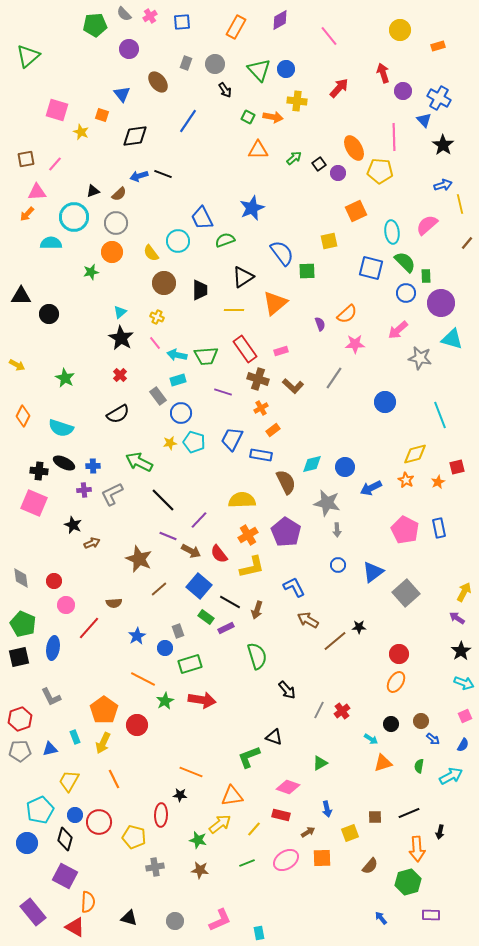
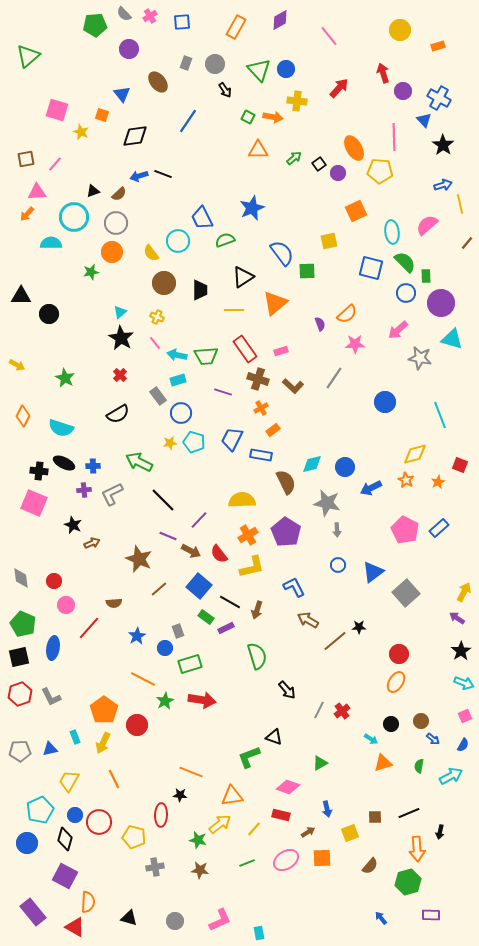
red square at (457, 467): moved 3 px right, 2 px up; rotated 35 degrees clockwise
blue rectangle at (439, 528): rotated 60 degrees clockwise
red hexagon at (20, 719): moved 25 px up
